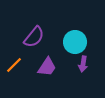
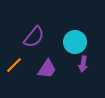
purple trapezoid: moved 2 px down
